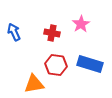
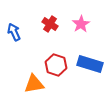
red cross: moved 2 px left, 9 px up; rotated 21 degrees clockwise
red hexagon: rotated 10 degrees clockwise
